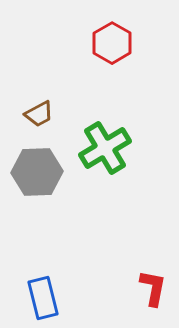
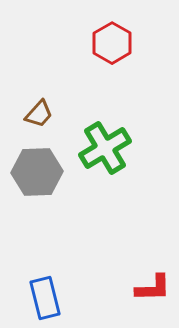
brown trapezoid: rotated 20 degrees counterclockwise
red L-shape: rotated 78 degrees clockwise
blue rectangle: moved 2 px right
